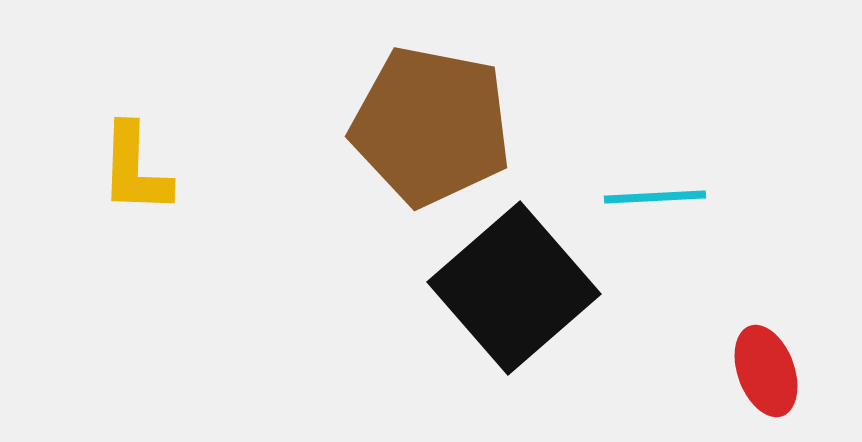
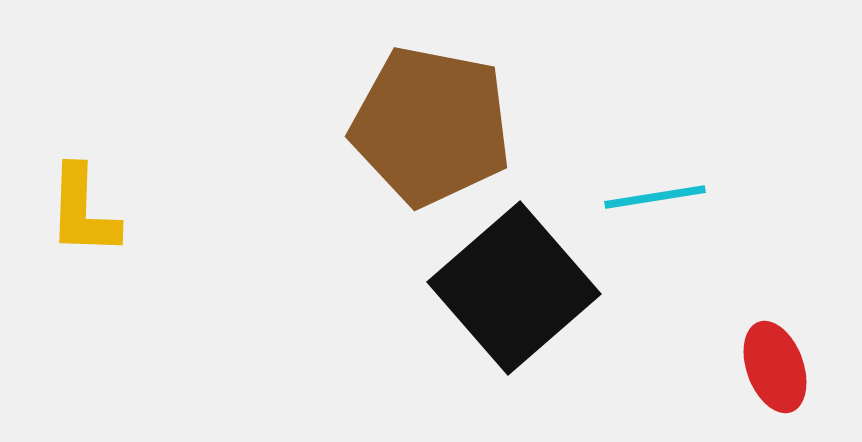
yellow L-shape: moved 52 px left, 42 px down
cyan line: rotated 6 degrees counterclockwise
red ellipse: moved 9 px right, 4 px up
